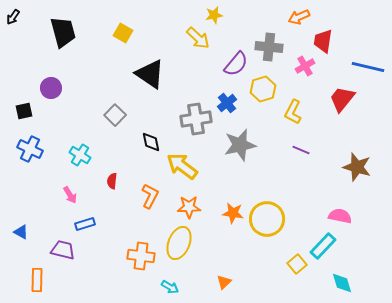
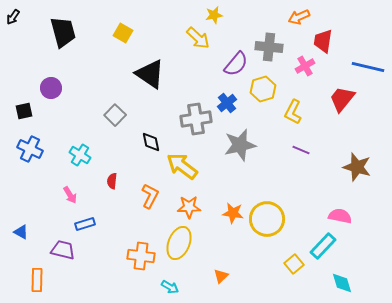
yellow square at (297, 264): moved 3 px left
orange triangle at (224, 282): moved 3 px left, 6 px up
